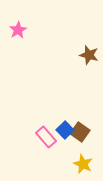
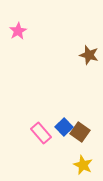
pink star: moved 1 px down
blue square: moved 1 px left, 3 px up
pink rectangle: moved 5 px left, 4 px up
yellow star: moved 1 px down
